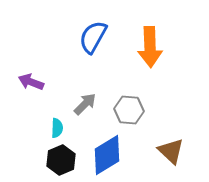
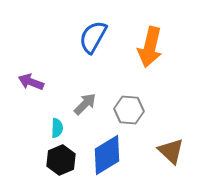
orange arrow: rotated 15 degrees clockwise
